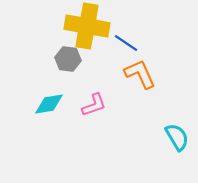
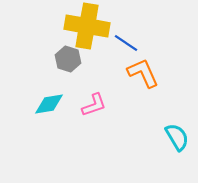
gray hexagon: rotated 10 degrees clockwise
orange L-shape: moved 3 px right, 1 px up
